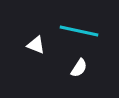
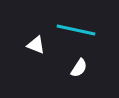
cyan line: moved 3 px left, 1 px up
